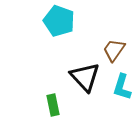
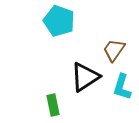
black triangle: rotated 40 degrees clockwise
